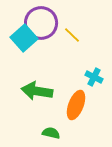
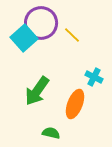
green arrow: rotated 64 degrees counterclockwise
orange ellipse: moved 1 px left, 1 px up
